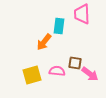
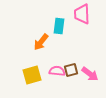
orange arrow: moved 3 px left
brown square: moved 4 px left, 7 px down; rotated 24 degrees counterclockwise
